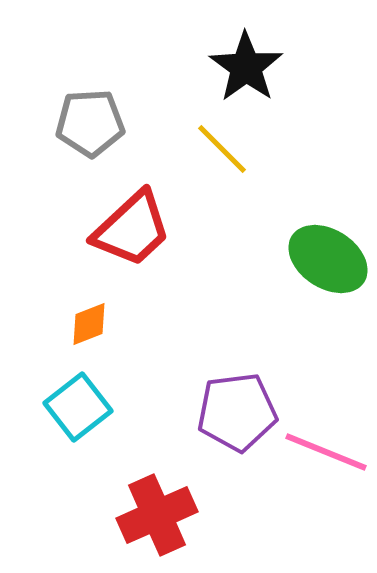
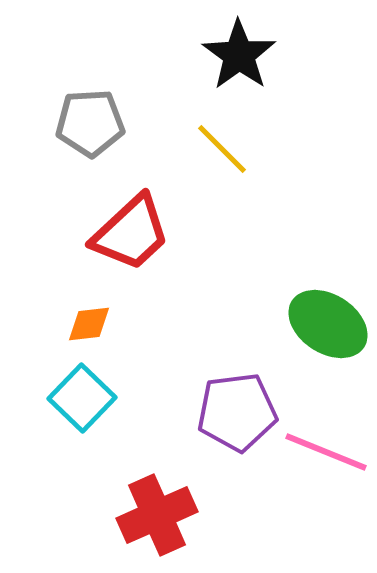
black star: moved 7 px left, 12 px up
red trapezoid: moved 1 px left, 4 px down
green ellipse: moved 65 px down
orange diamond: rotated 15 degrees clockwise
cyan square: moved 4 px right, 9 px up; rotated 8 degrees counterclockwise
